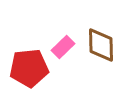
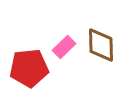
pink rectangle: moved 1 px right
